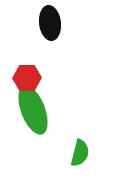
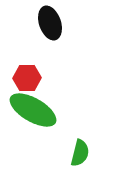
black ellipse: rotated 12 degrees counterclockwise
green ellipse: rotated 39 degrees counterclockwise
